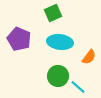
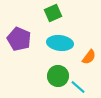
cyan ellipse: moved 1 px down
